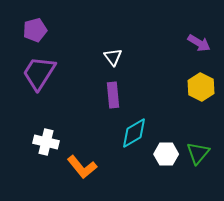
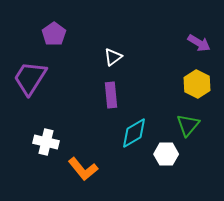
purple pentagon: moved 19 px right, 4 px down; rotated 20 degrees counterclockwise
white triangle: rotated 30 degrees clockwise
purple trapezoid: moved 9 px left, 5 px down
yellow hexagon: moved 4 px left, 3 px up
purple rectangle: moved 2 px left
green triangle: moved 10 px left, 28 px up
orange L-shape: moved 1 px right, 2 px down
